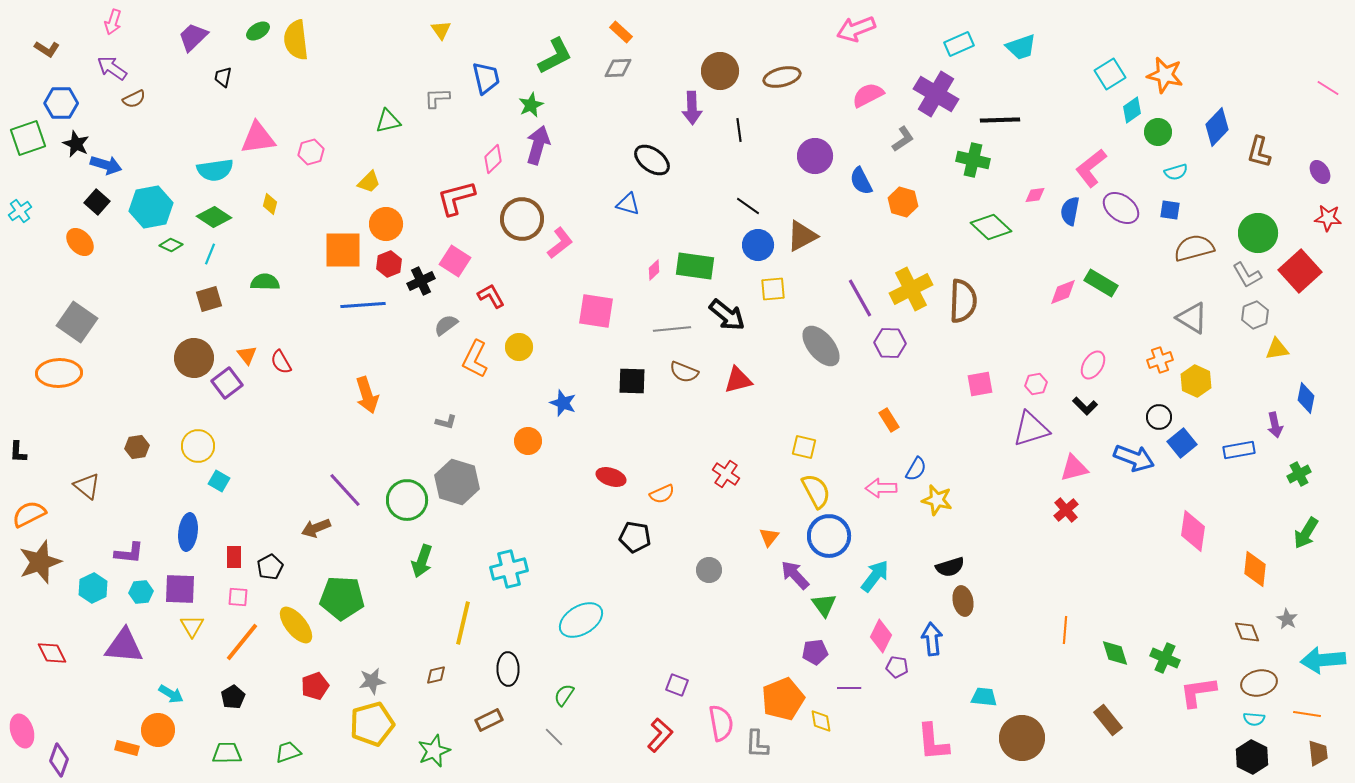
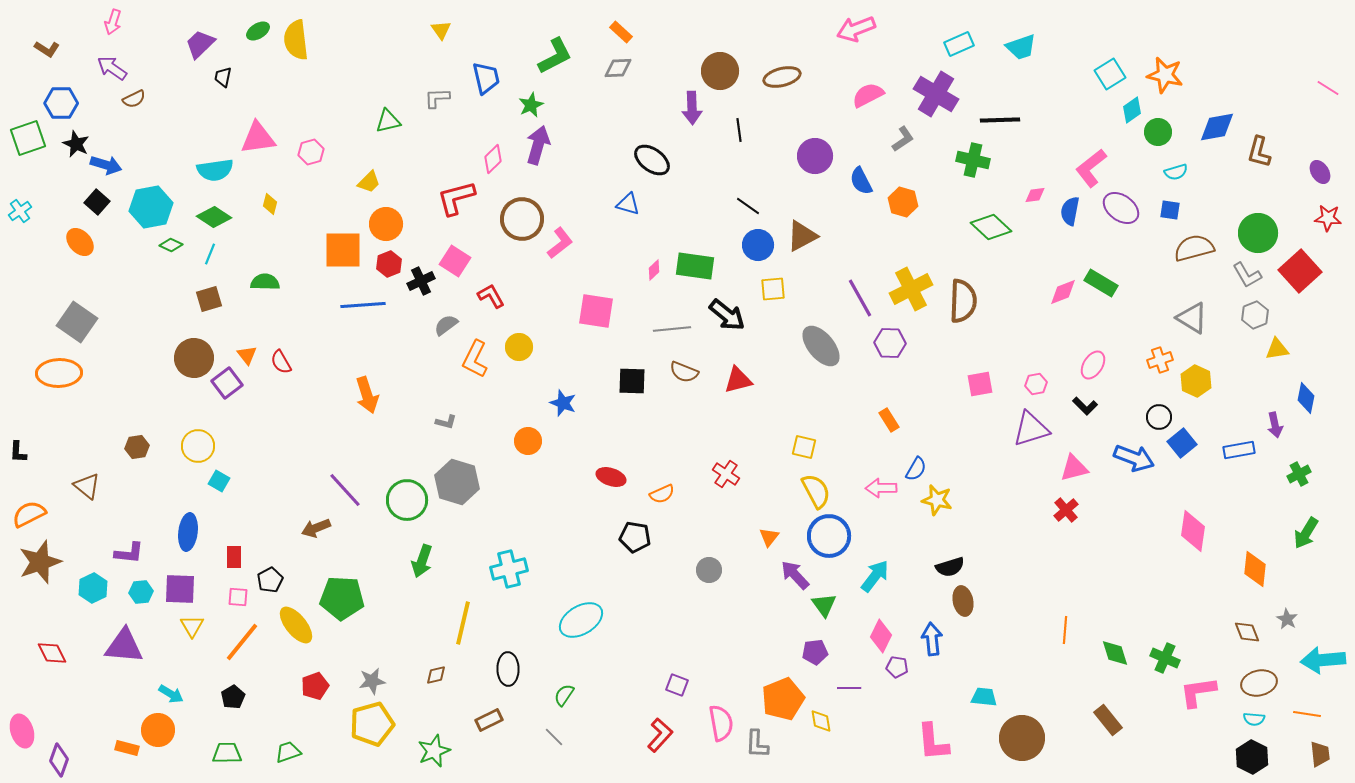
purple trapezoid at (193, 37): moved 7 px right, 7 px down
blue diamond at (1217, 127): rotated 36 degrees clockwise
black pentagon at (270, 567): moved 13 px down
brown trapezoid at (1318, 753): moved 2 px right, 1 px down
